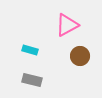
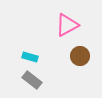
cyan rectangle: moved 7 px down
gray rectangle: rotated 24 degrees clockwise
